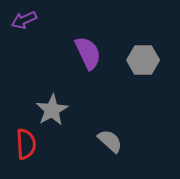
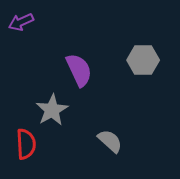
purple arrow: moved 3 px left, 2 px down
purple semicircle: moved 9 px left, 17 px down
